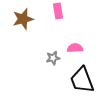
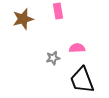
pink semicircle: moved 2 px right
